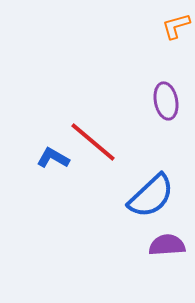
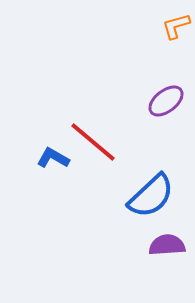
purple ellipse: rotated 63 degrees clockwise
